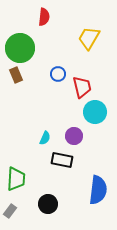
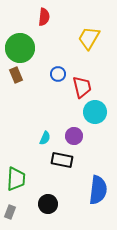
gray rectangle: moved 1 px down; rotated 16 degrees counterclockwise
